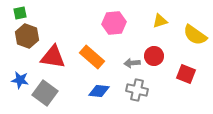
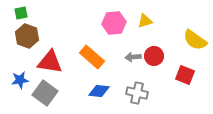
green square: moved 1 px right
yellow triangle: moved 15 px left
yellow semicircle: moved 5 px down
red triangle: moved 3 px left, 5 px down
gray arrow: moved 1 px right, 6 px up
red square: moved 1 px left, 1 px down
blue star: rotated 18 degrees counterclockwise
gray cross: moved 3 px down
